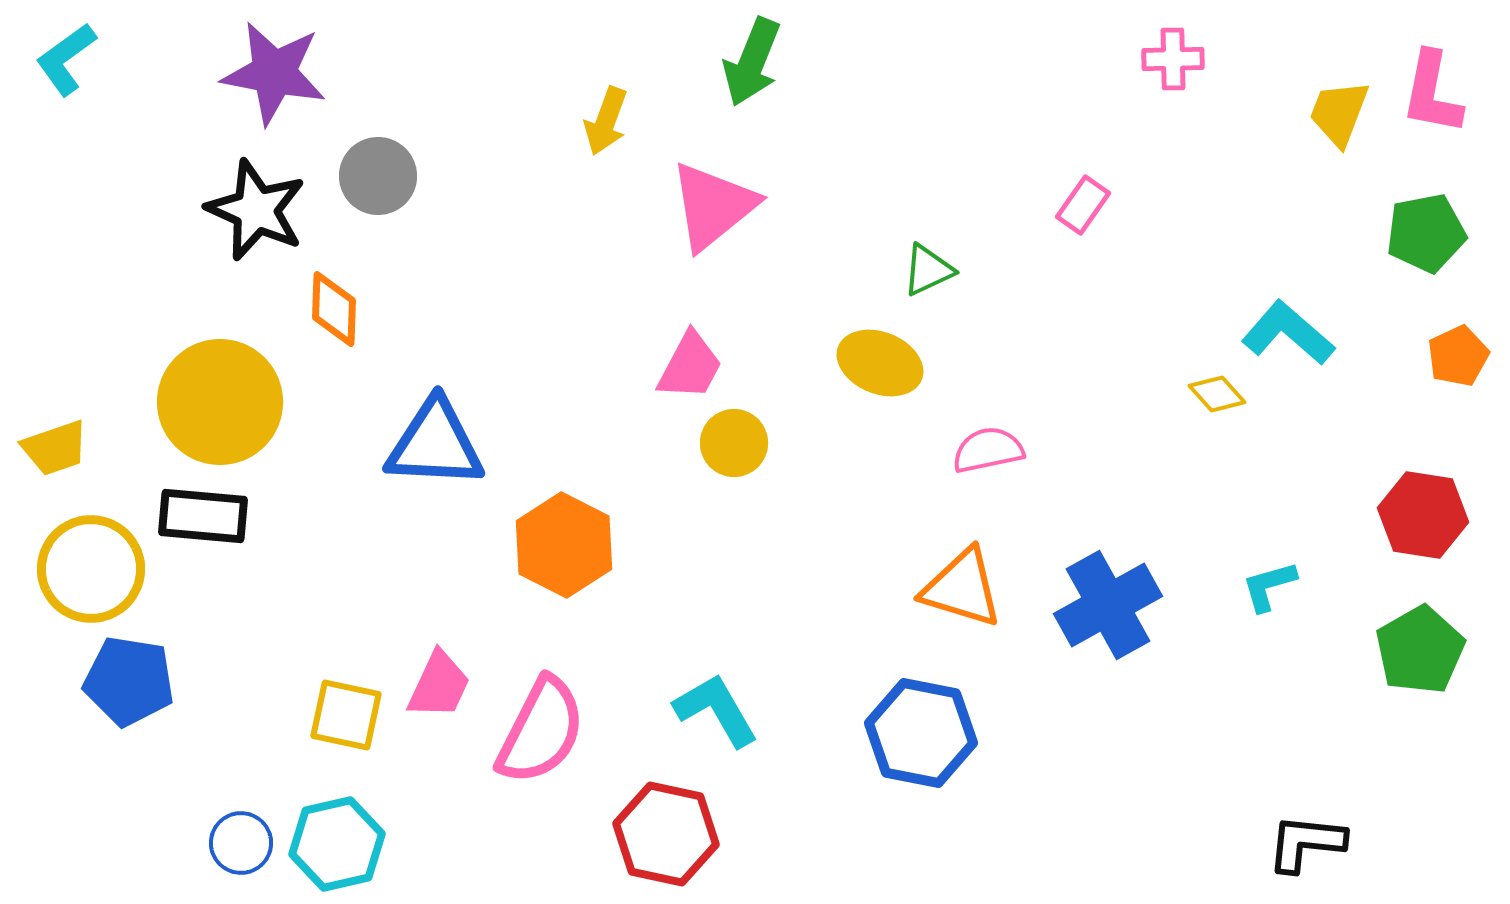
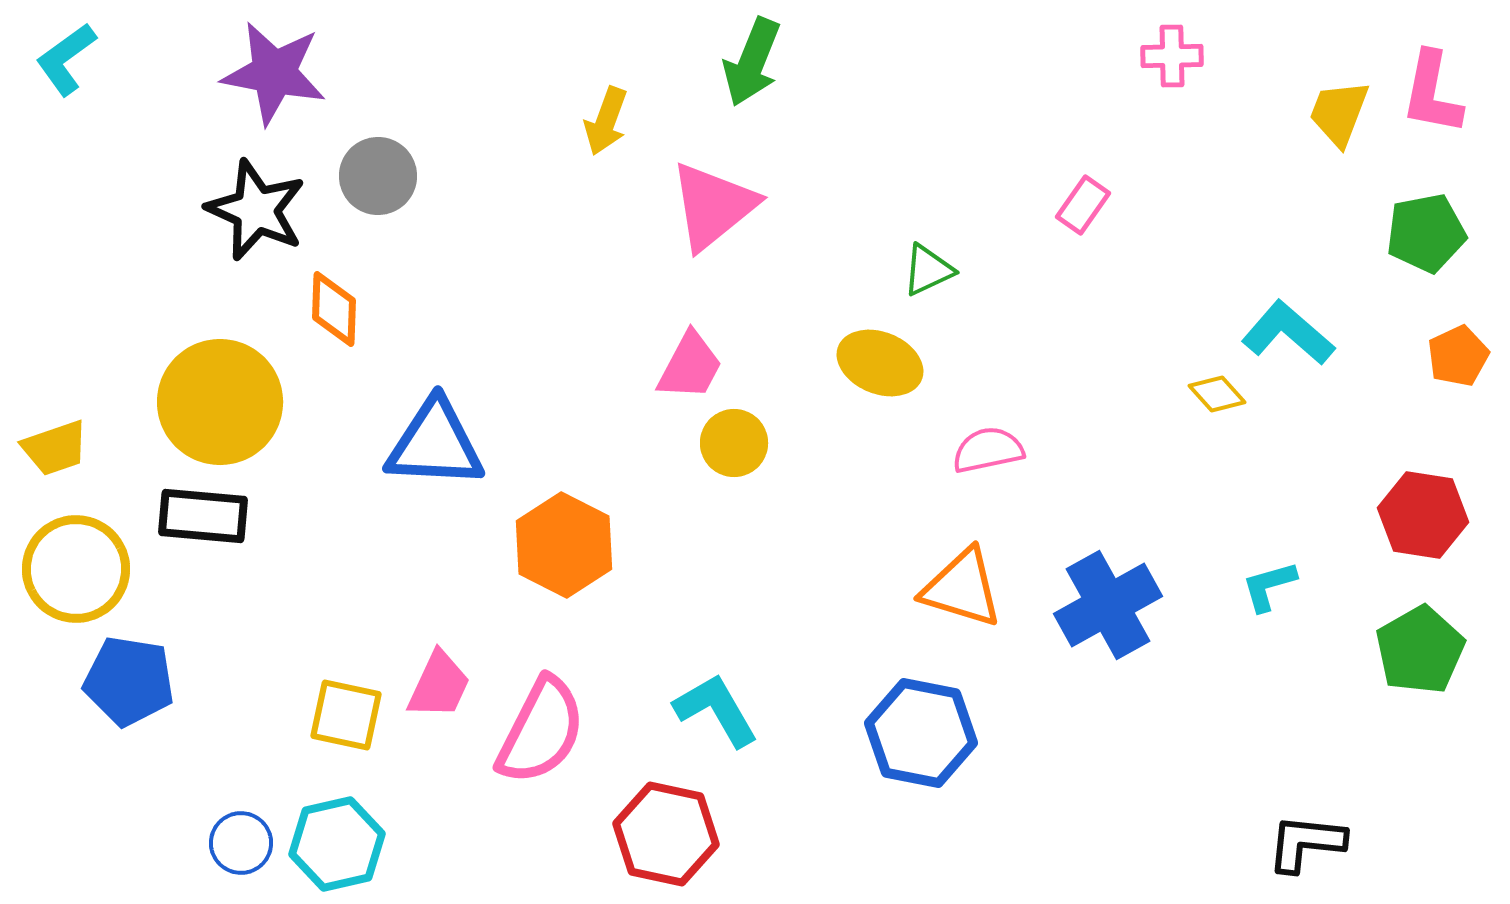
pink cross at (1173, 59): moved 1 px left, 3 px up
yellow circle at (91, 569): moved 15 px left
